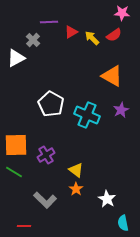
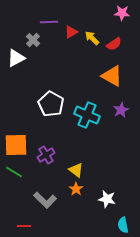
red semicircle: moved 9 px down
white star: rotated 18 degrees counterclockwise
cyan semicircle: moved 2 px down
